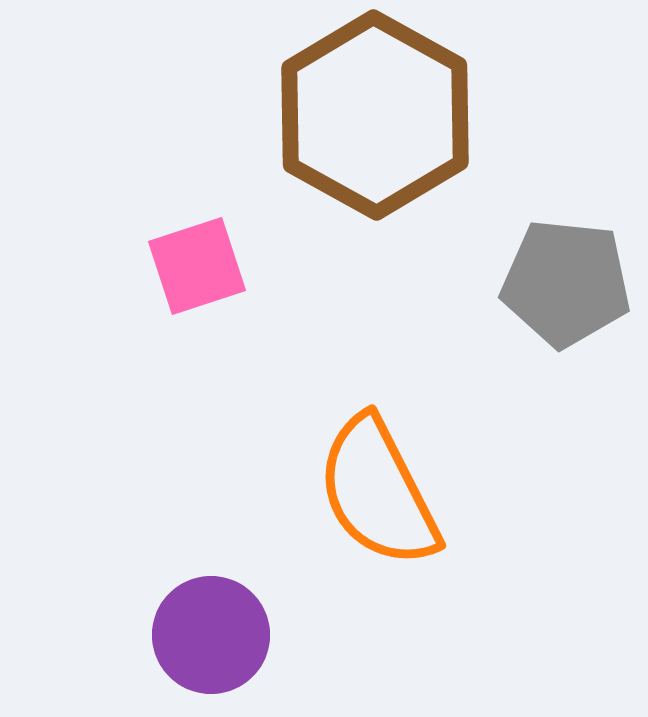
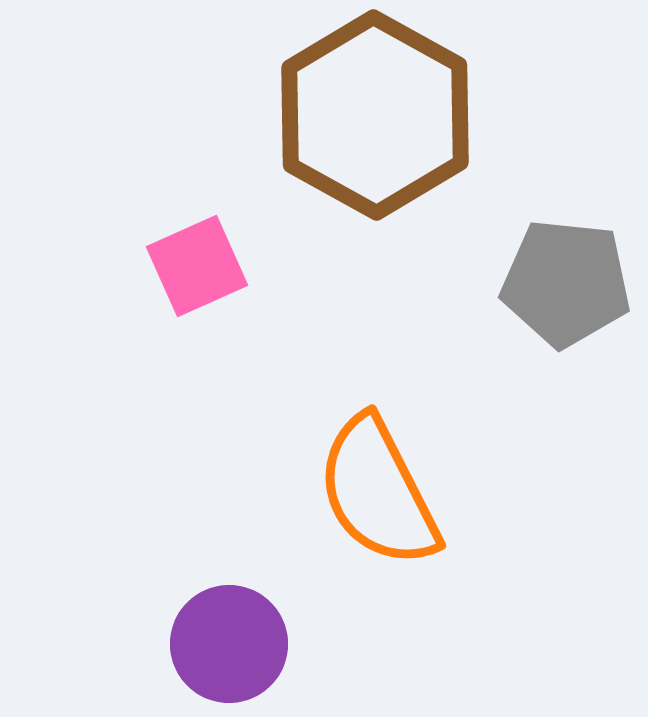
pink square: rotated 6 degrees counterclockwise
purple circle: moved 18 px right, 9 px down
